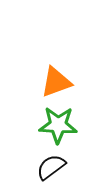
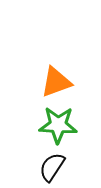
black semicircle: moved 1 px right; rotated 20 degrees counterclockwise
